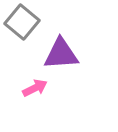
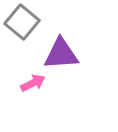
pink arrow: moved 2 px left, 5 px up
